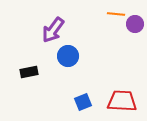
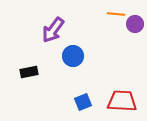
blue circle: moved 5 px right
